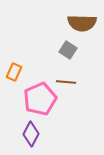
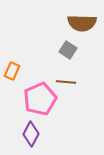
orange rectangle: moved 2 px left, 1 px up
